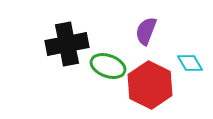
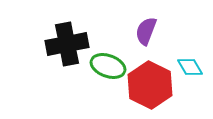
cyan diamond: moved 4 px down
